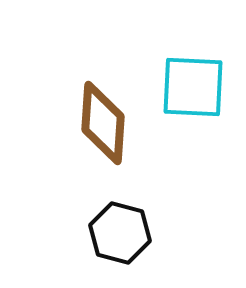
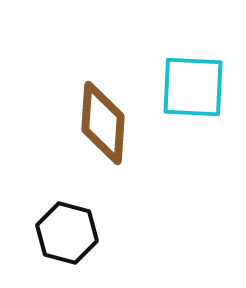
black hexagon: moved 53 px left
